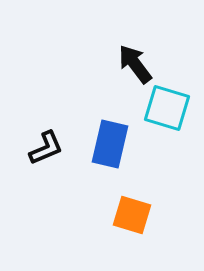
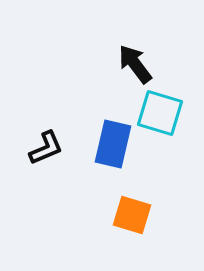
cyan square: moved 7 px left, 5 px down
blue rectangle: moved 3 px right
